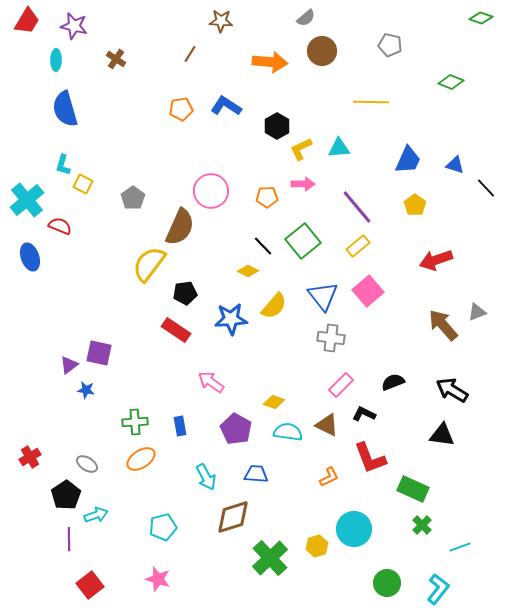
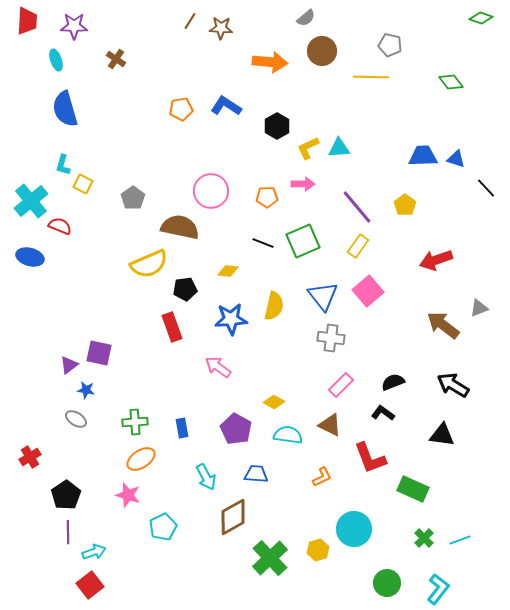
red trapezoid at (27, 21): rotated 28 degrees counterclockwise
brown star at (221, 21): moved 7 px down
purple star at (74, 26): rotated 12 degrees counterclockwise
brown line at (190, 54): moved 33 px up
cyan ellipse at (56, 60): rotated 20 degrees counterclockwise
green diamond at (451, 82): rotated 30 degrees clockwise
yellow line at (371, 102): moved 25 px up
yellow L-shape at (301, 149): moved 7 px right, 1 px up
blue trapezoid at (408, 160): moved 15 px right, 4 px up; rotated 116 degrees counterclockwise
blue triangle at (455, 165): moved 1 px right, 6 px up
cyan cross at (27, 200): moved 4 px right, 1 px down
yellow pentagon at (415, 205): moved 10 px left
brown semicircle at (180, 227): rotated 102 degrees counterclockwise
green square at (303, 241): rotated 16 degrees clockwise
black line at (263, 246): moved 3 px up; rotated 25 degrees counterclockwise
yellow rectangle at (358, 246): rotated 15 degrees counterclockwise
blue ellipse at (30, 257): rotated 56 degrees counterclockwise
yellow semicircle at (149, 264): rotated 150 degrees counterclockwise
yellow diamond at (248, 271): moved 20 px left; rotated 20 degrees counterclockwise
black pentagon at (185, 293): moved 4 px up
yellow semicircle at (274, 306): rotated 28 degrees counterclockwise
gray triangle at (477, 312): moved 2 px right, 4 px up
brown arrow at (443, 325): rotated 12 degrees counterclockwise
red rectangle at (176, 330): moved 4 px left, 3 px up; rotated 36 degrees clockwise
pink arrow at (211, 382): moved 7 px right, 15 px up
black arrow at (452, 390): moved 1 px right, 5 px up
yellow diamond at (274, 402): rotated 10 degrees clockwise
black L-shape at (364, 414): moved 19 px right, 1 px up; rotated 10 degrees clockwise
brown triangle at (327, 425): moved 3 px right
blue rectangle at (180, 426): moved 2 px right, 2 px down
cyan semicircle at (288, 432): moved 3 px down
gray ellipse at (87, 464): moved 11 px left, 45 px up
orange L-shape at (329, 477): moved 7 px left
cyan arrow at (96, 515): moved 2 px left, 37 px down
brown diamond at (233, 517): rotated 12 degrees counterclockwise
green cross at (422, 525): moved 2 px right, 13 px down
cyan pentagon at (163, 527): rotated 12 degrees counterclockwise
purple line at (69, 539): moved 1 px left, 7 px up
yellow hexagon at (317, 546): moved 1 px right, 4 px down
cyan line at (460, 547): moved 7 px up
pink star at (158, 579): moved 30 px left, 84 px up
